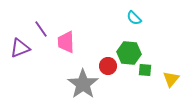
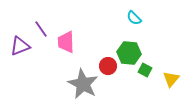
purple triangle: moved 2 px up
green square: rotated 24 degrees clockwise
gray star: rotated 8 degrees counterclockwise
